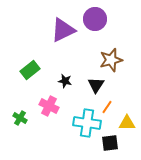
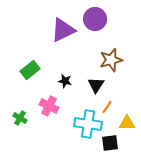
cyan cross: moved 1 px right, 1 px down
